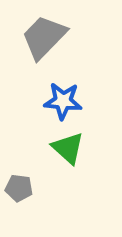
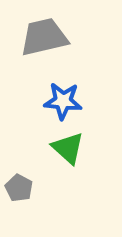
gray trapezoid: rotated 33 degrees clockwise
gray pentagon: rotated 20 degrees clockwise
